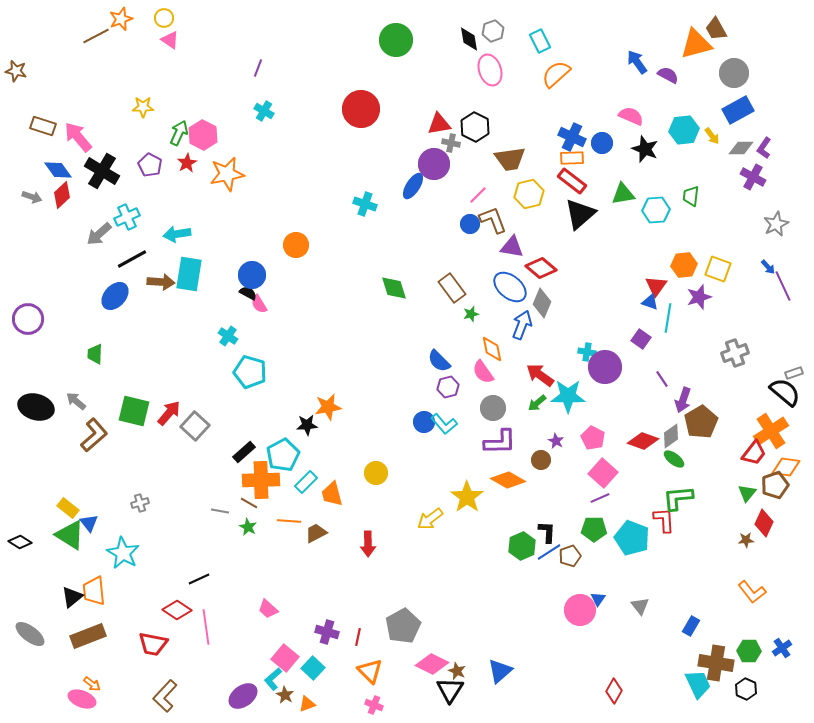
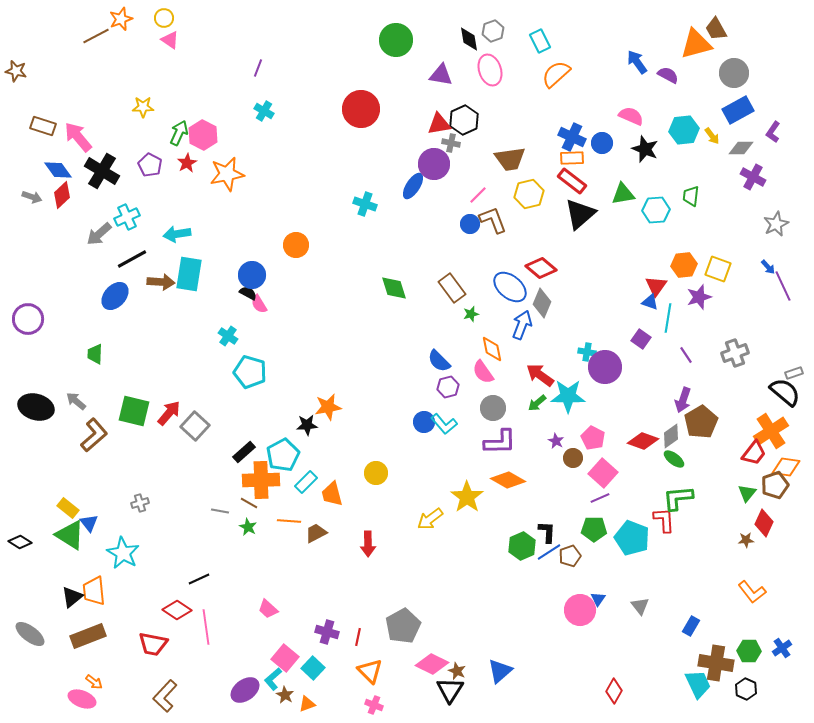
black hexagon at (475, 127): moved 11 px left, 7 px up; rotated 8 degrees clockwise
purple L-shape at (764, 148): moved 9 px right, 16 px up
purple triangle at (512, 247): moved 71 px left, 172 px up
purple line at (662, 379): moved 24 px right, 24 px up
brown circle at (541, 460): moved 32 px right, 2 px up
orange arrow at (92, 684): moved 2 px right, 2 px up
purple ellipse at (243, 696): moved 2 px right, 6 px up
